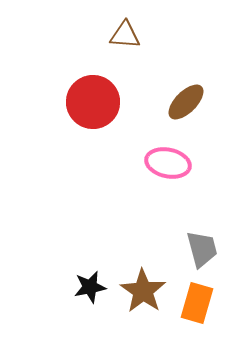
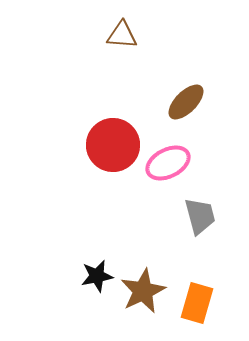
brown triangle: moved 3 px left
red circle: moved 20 px right, 43 px down
pink ellipse: rotated 39 degrees counterclockwise
gray trapezoid: moved 2 px left, 33 px up
black star: moved 7 px right, 11 px up
brown star: rotated 12 degrees clockwise
